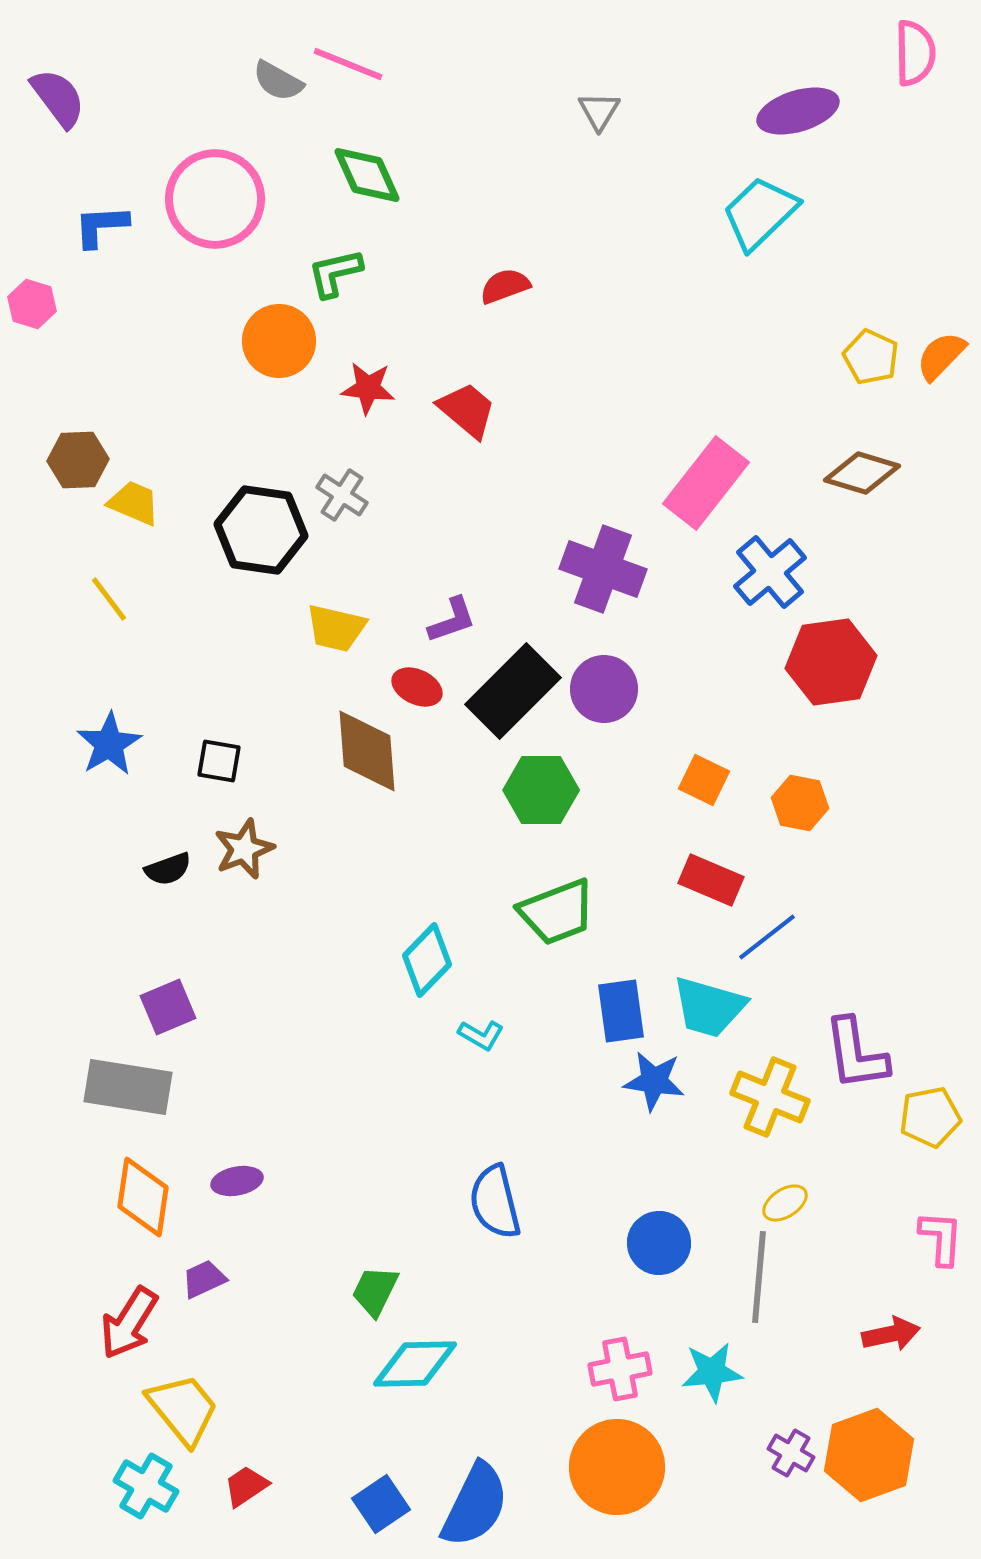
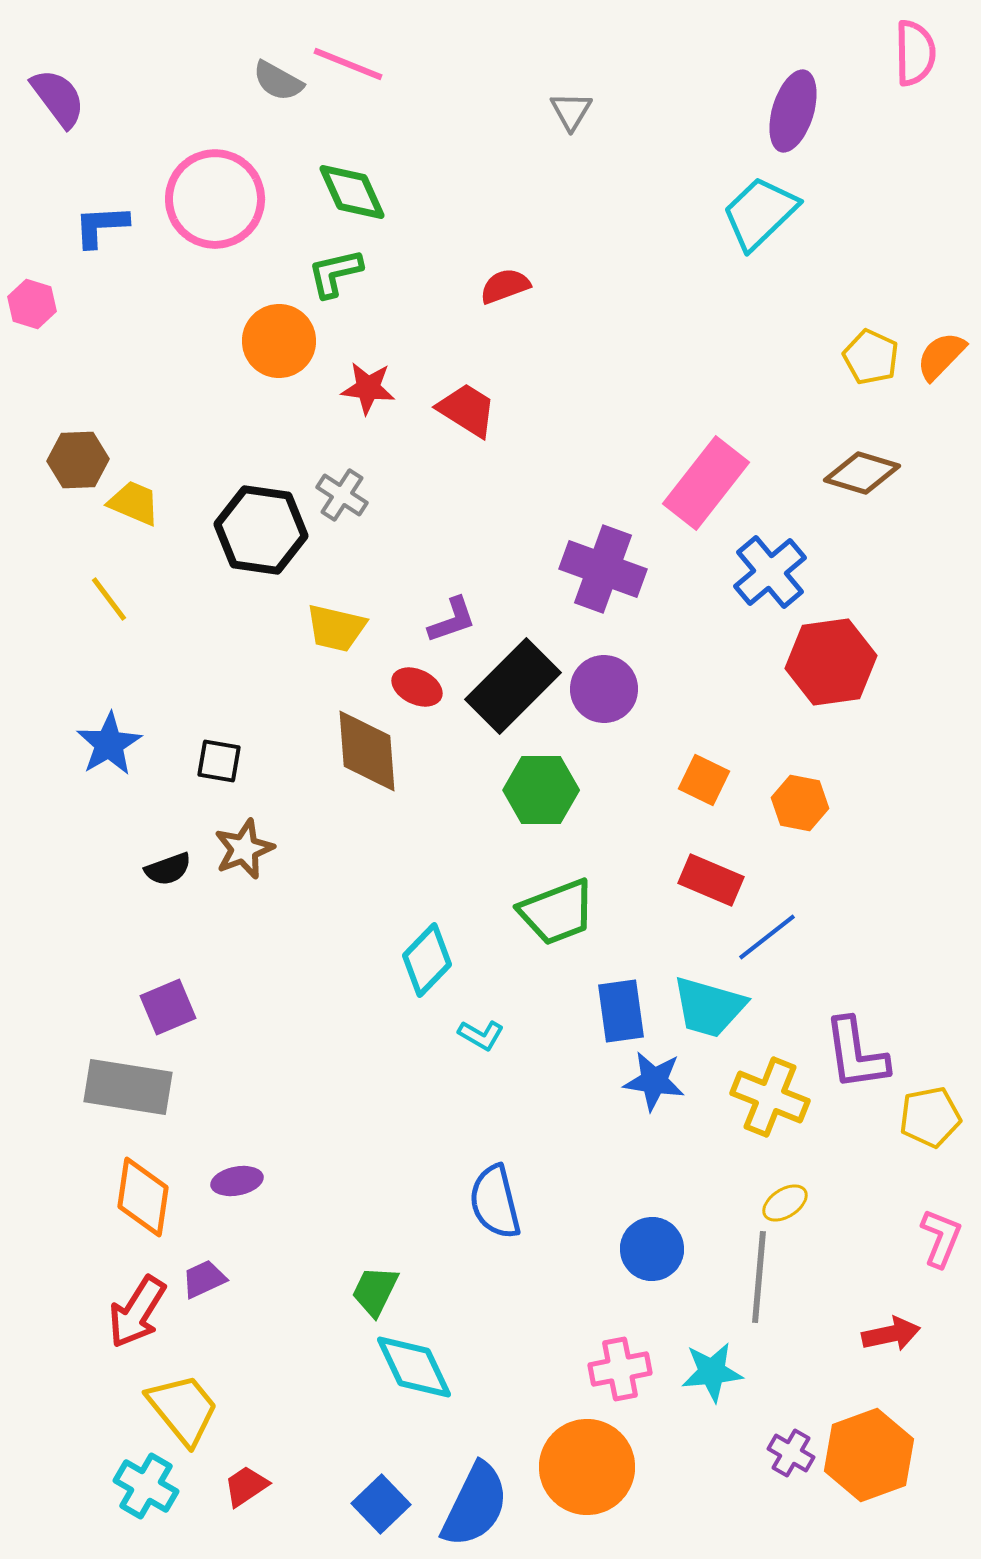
gray triangle at (599, 111): moved 28 px left
purple ellipse at (798, 111): moved 5 px left; rotated 56 degrees counterclockwise
green diamond at (367, 175): moved 15 px left, 17 px down
red trapezoid at (467, 410): rotated 8 degrees counterclockwise
black rectangle at (513, 691): moved 5 px up
pink L-shape at (941, 1238): rotated 18 degrees clockwise
blue circle at (659, 1243): moved 7 px left, 6 px down
red arrow at (129, 1323): moved 8 px right, 11 px up
cyan diamond at (415, 1364): moved 1 px left, 3 px down; rotated 66 degrees clockwise
orange circle at (617, 1467): moved 30 px left
blue square at (381, 1504): rotated 10 degrees counterclockwise
